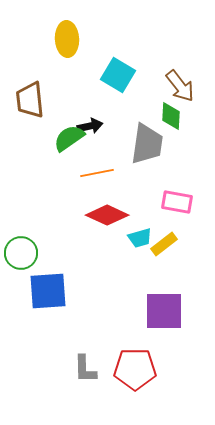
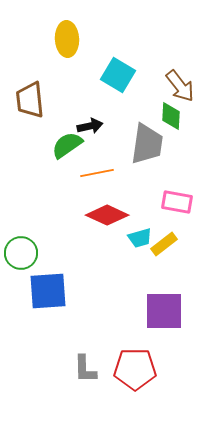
green semicircle: moved 2 px left, 7 px down
